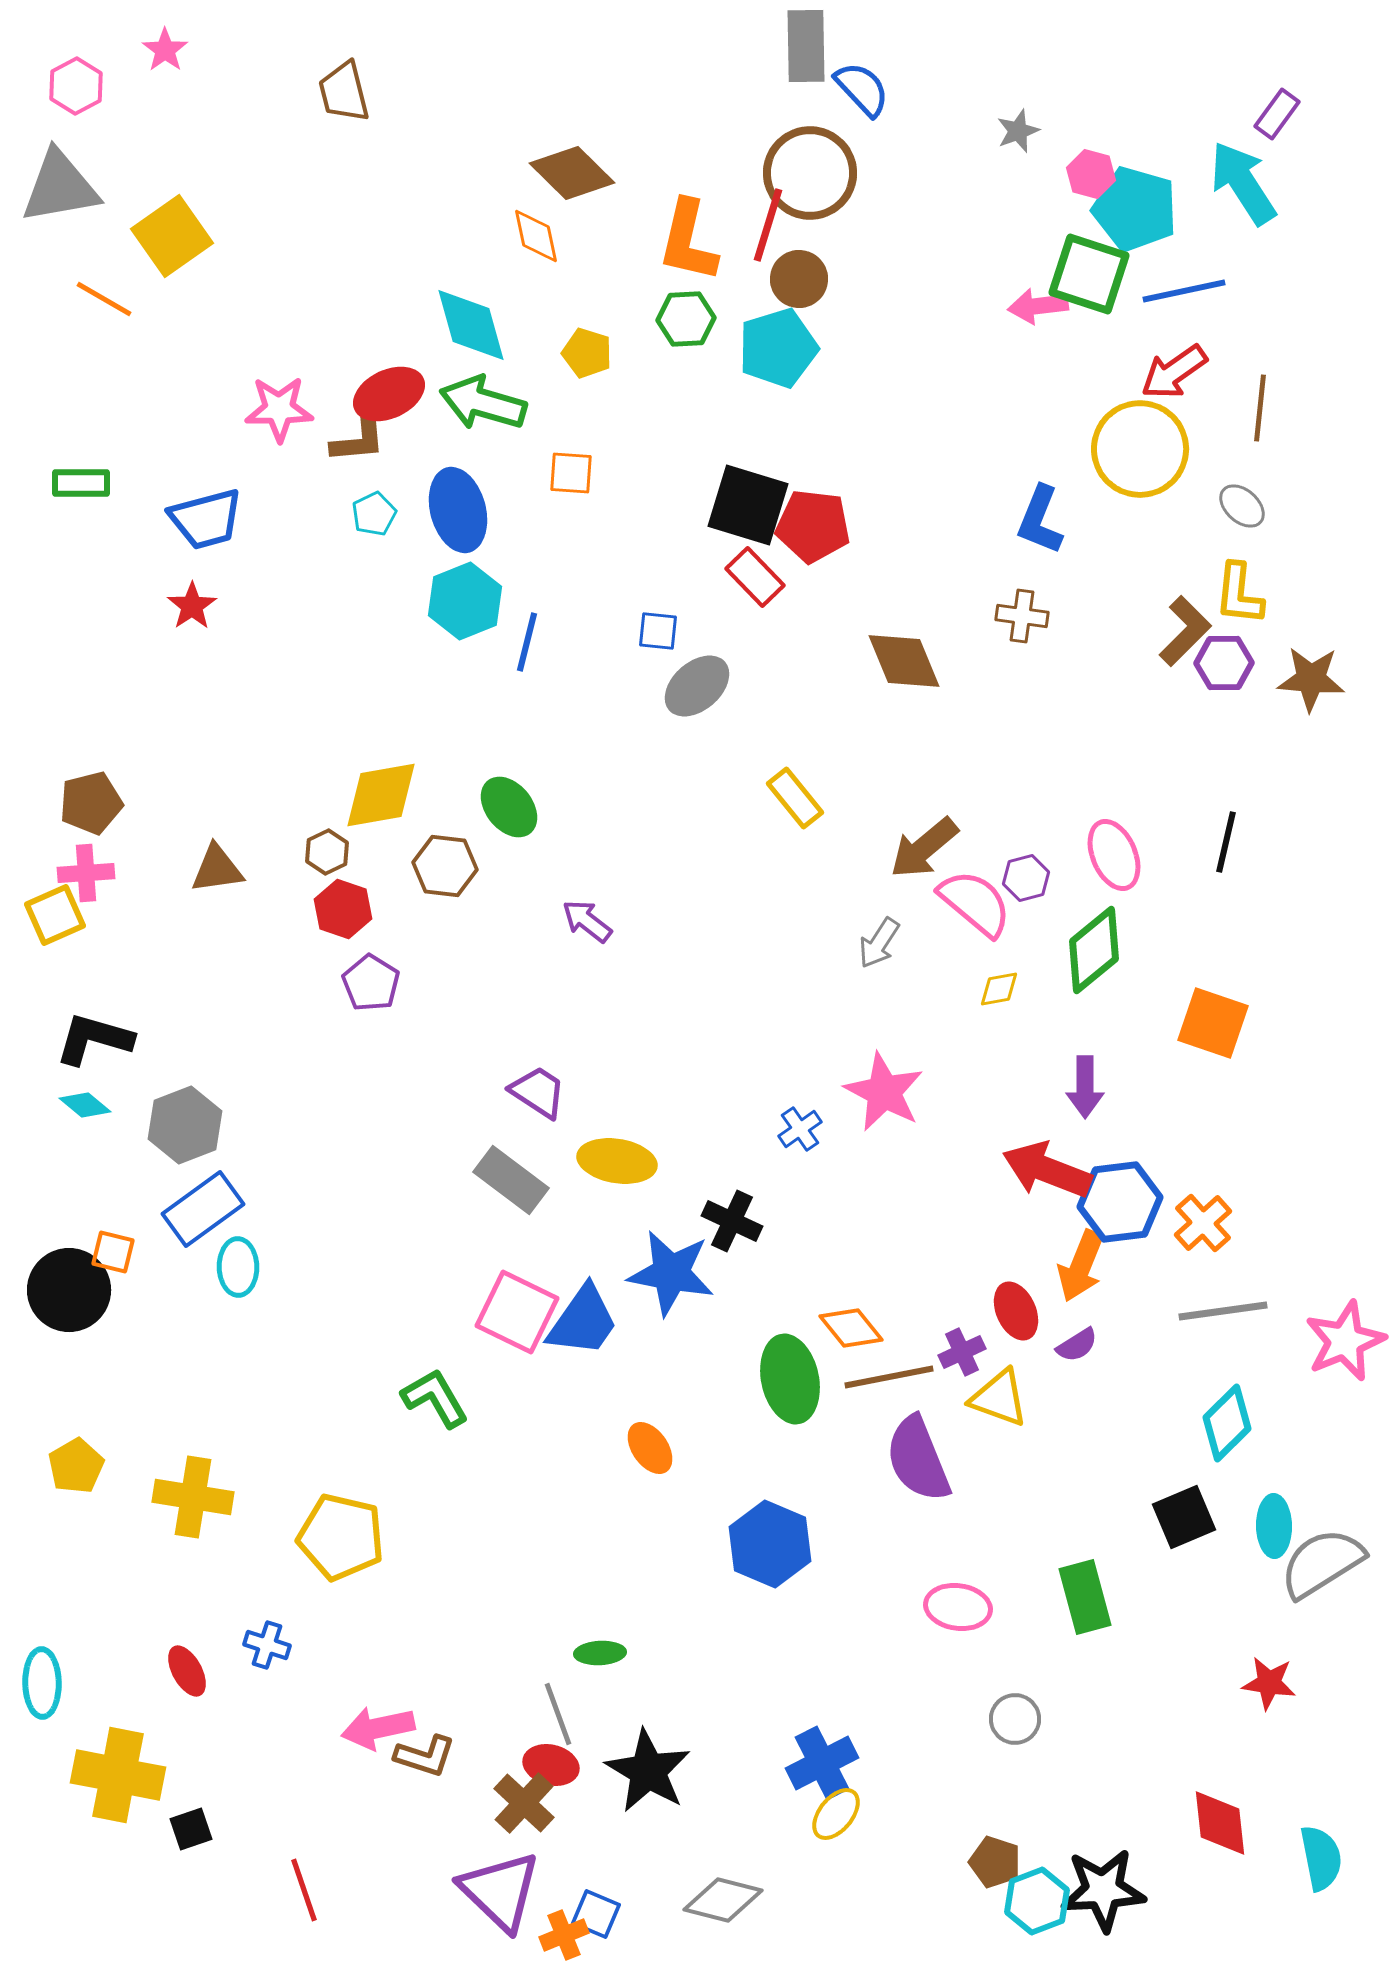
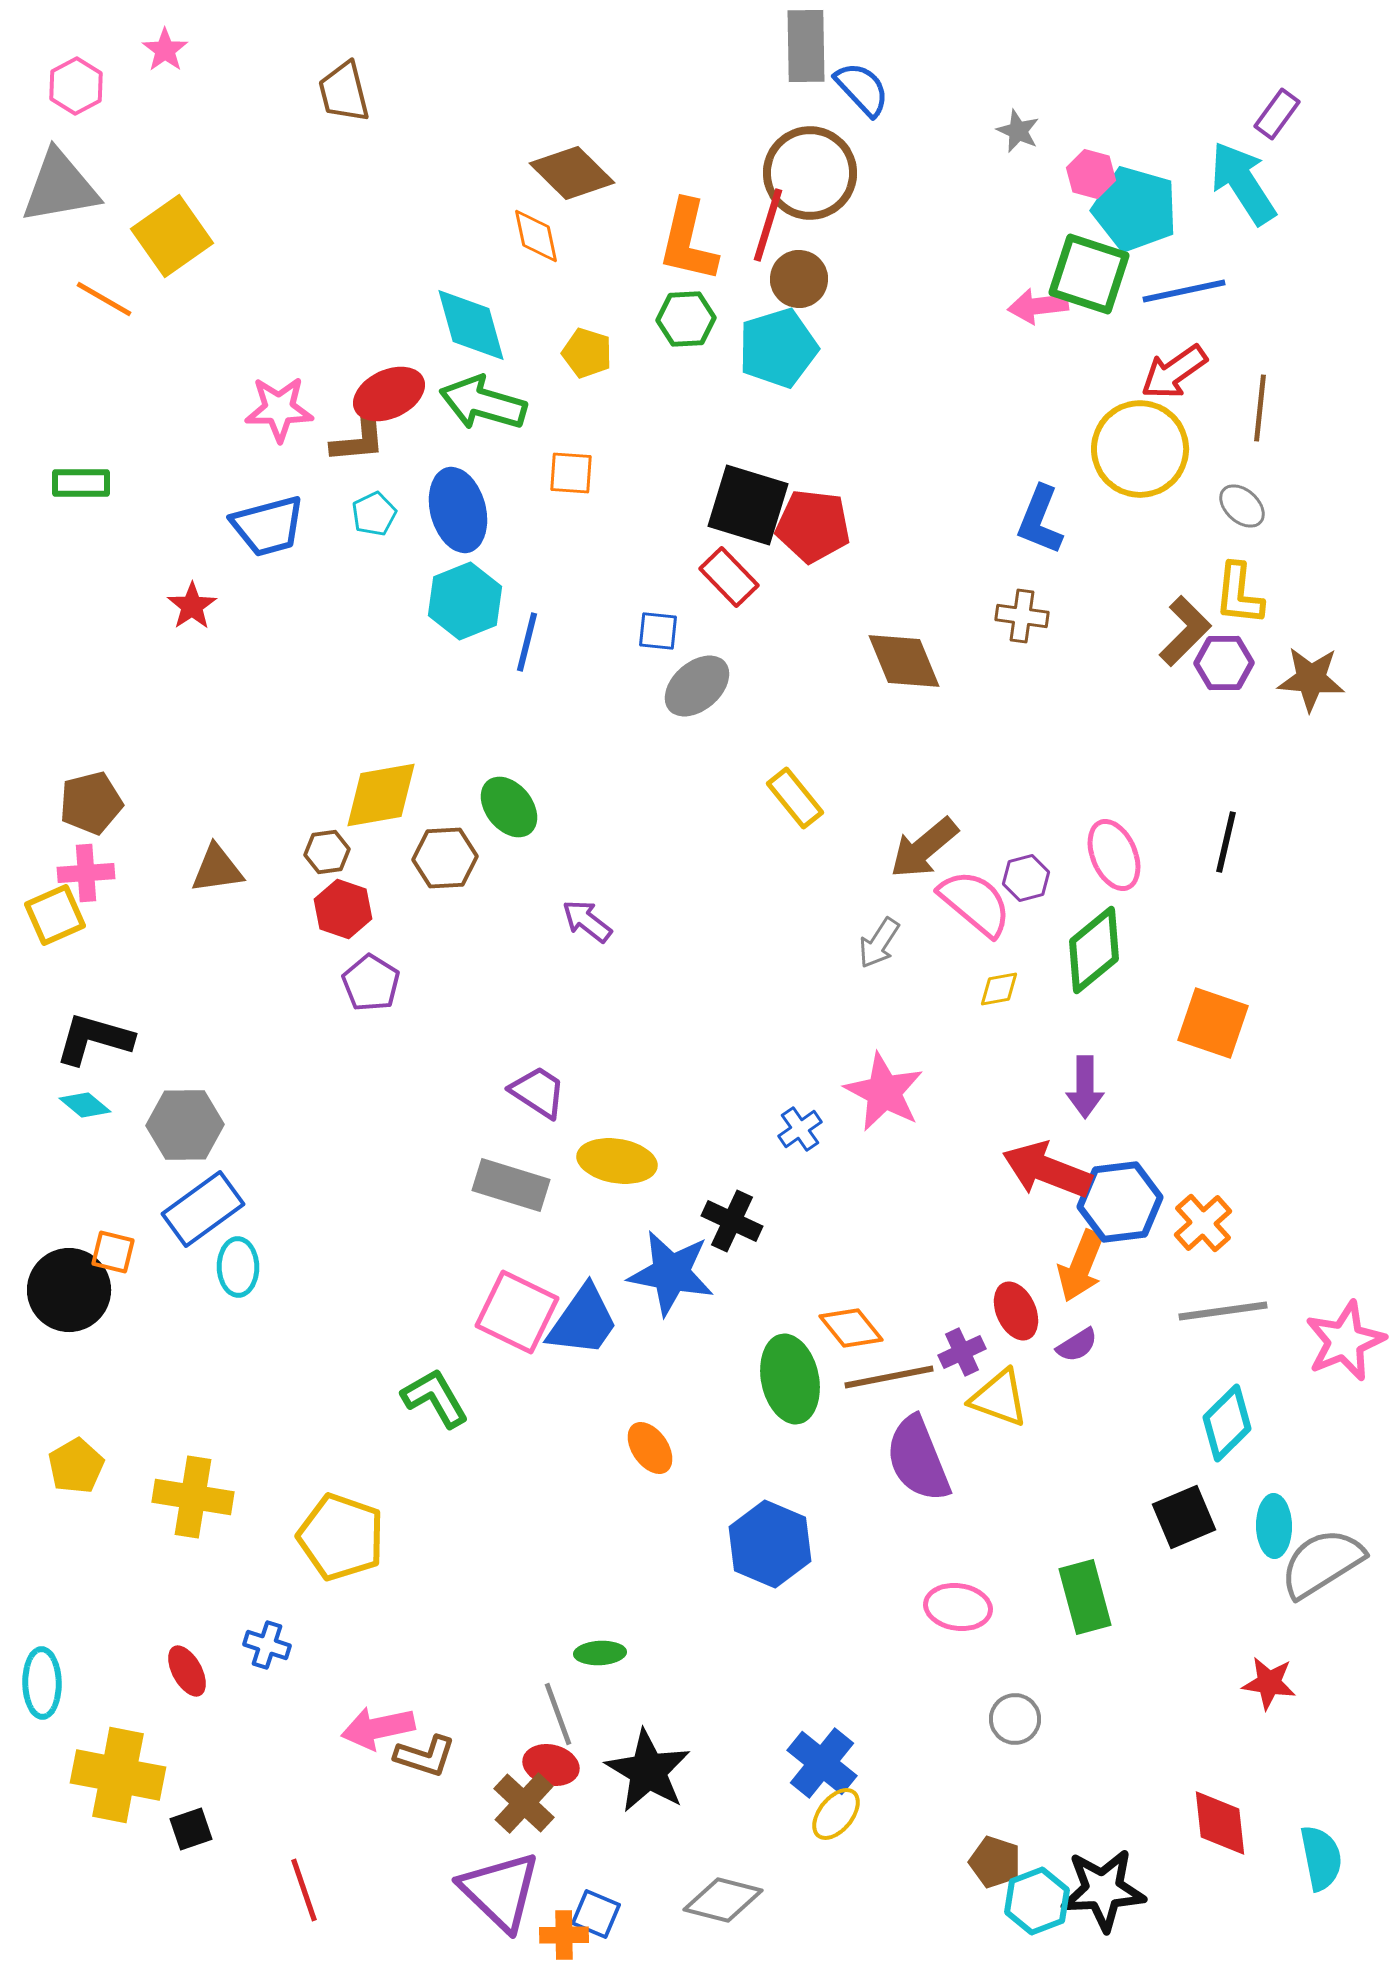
gray star at (1018, 131): rotated 27 degrees counterclockwise
blue trapezoid at (206, 519): moved 62 px right, 7 px down
red rectangle at (755, 577): moved 26 px left
brown hexagon at (327, 852): rotated 18 degrees clockwise
brown hexagon at (445, 866): moved 8 px up; rotated 10 degrees counterclockwise
gray hexagon at (185, 1125): rotated 20 degrees clockwise
gray rectangle at (511, 1180): moved 5 px down; rotated 20 degrees counterclockwise
yellow pentagon at (341, 1537): rotated 6 degrees clockwise
blue cross at (822, 1763): rotated 24 degrees counterclockwise
orange cross at (564, 1935): rotated 21 degrees clockwise
